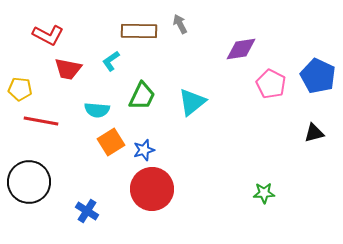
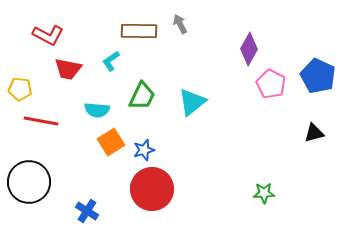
purple diamond: moved 8 px right; rotated 52 degrees counterclockwise
